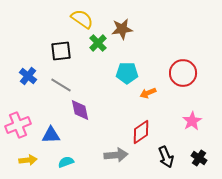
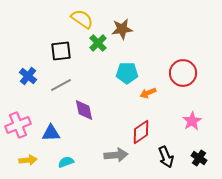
gray line: rotated 60 degrees counterclockwise
purple diamond: moved 4 px right
blue triangle: moved 2 px up
